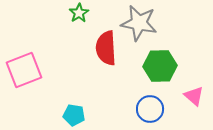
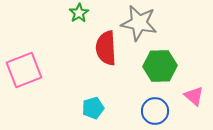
blue circle: moved 5 px right, 2 px down
cyan pentagon: moved 19 px right, 7 px up; rotated 25 degrees counterclockwise
